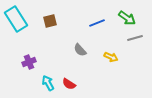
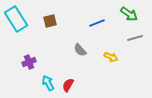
green arrow: moved 2 px right, 4 px up
red semicircle: moved 1 px left, 1 px down; rotated 88 degrees clockwise
